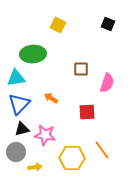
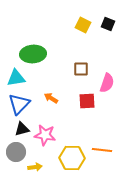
yellow square: moved 25 px right
red square: moved 11 px up
orange line: rotated 48 degrees counterclockwise
